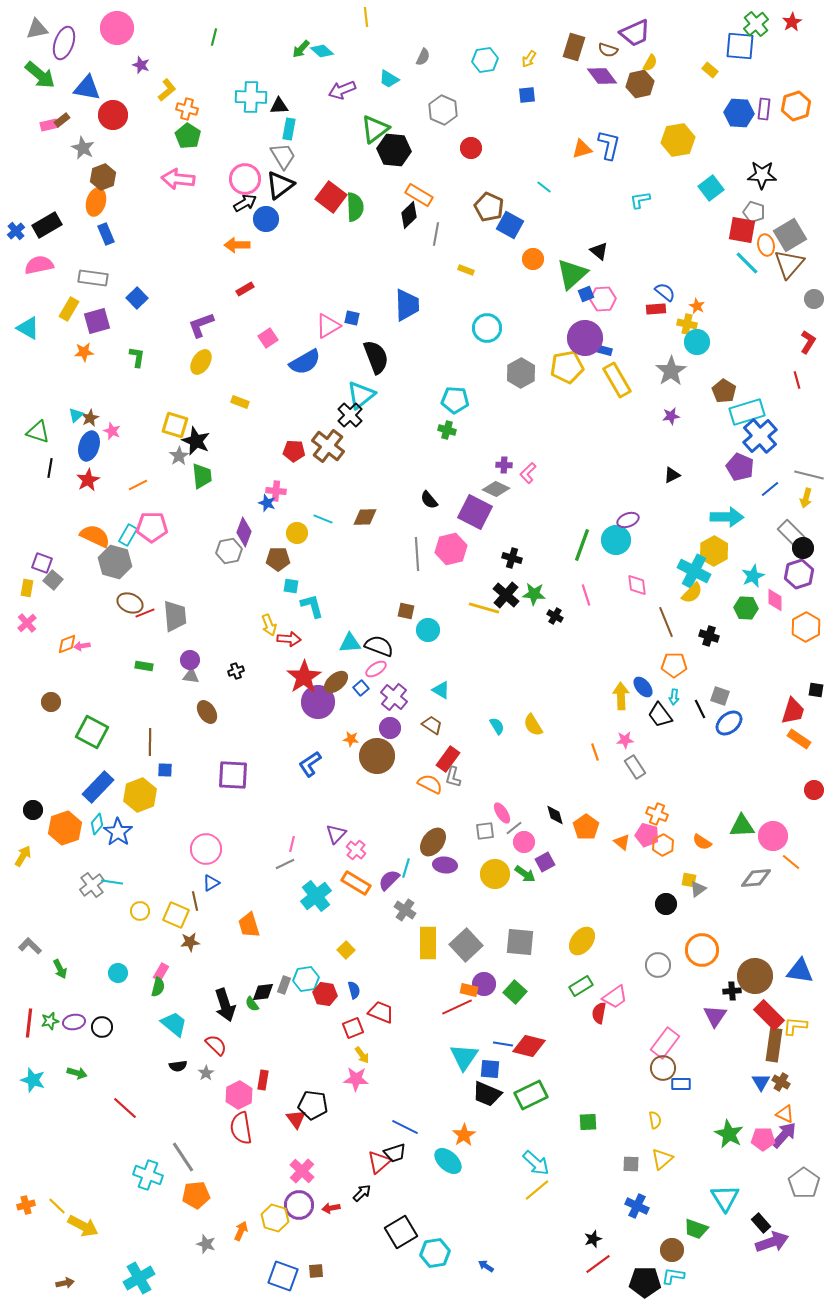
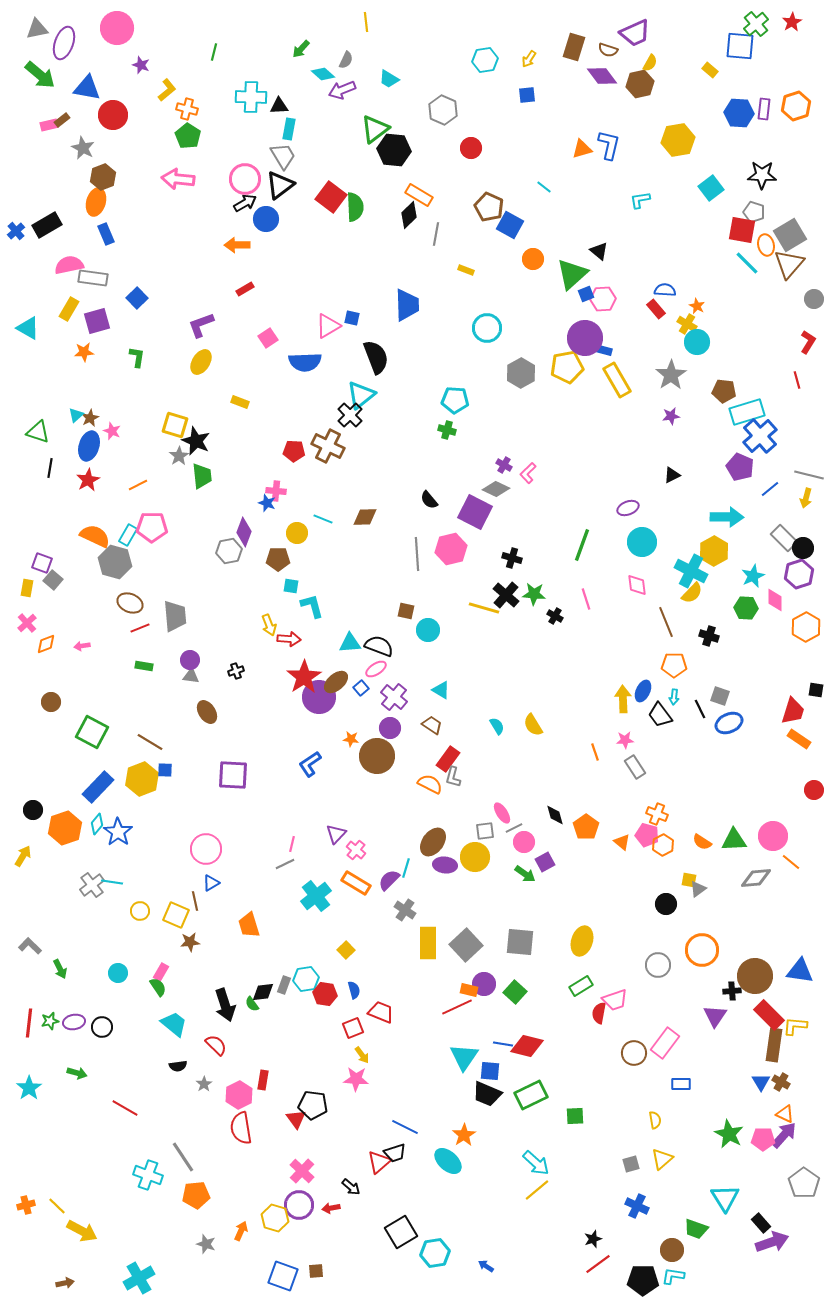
yellow line at (366, 17): moved 5 px down
green line at (214, 37): moved 15 px down
cyan diamond at (322, 51): moved 1 px right, 23 px down
gray semicircle at (423, 57): moved 77 px left, 3 px down
pink semicircle at (39, 265): moved 30 px right
blue semicircle at (665, 292): moved 2 px up; rotated 35 degrees counterclockwise
red rectangle at (656, 309): rotated 54 degrees clockwise
yellow cross at (687, 324): rotated 18 degrees clockwise
blue semicircle at (305, 362): rotated 28 degrees clockwise
gray star at (671, 371): moved 4 px down
brown pentagon at (724, 391): rotated 25 degrees counterclockwise
brown cross at (328, 446): rotated 12 degrees counterclockwise
purple cross at (504, 465): rotated 28 degrees clockwise
purple ellipse at (628, 520): moved 12 px up
gray rectangle at (791, 533): moved 7 px left, 5 px down
cyan circle at (616, 540): moved 26 px right, 2 px down
cyan cross at (694, 571): moved 3 px left
pink line at (586, 595): moved 4 px down
red line at (145, 613): moved 5 px left, 15 px down
orange diamond at (67, 644): moved 21 px left
blue ellipse at (643, 687): moved 4 px down; rotated 65 degrees clockwise
yellow arrow at (621, 696): moved 2 px right, 3 px down
purple circle at (318, 702): moved 1 px right, 5 px up
blue ellipse at (729, 723): rotated 16 degrees clockwise
brown line at (150, 742): rotated 60 degrees counterclockwise
yellow hexagon at (140, 795): moved 2 px right, 16 px up
green triangle at (742, 826): moved 8 px left, 14 px down
gray line at (514, 828): rotated 12 degrees clockwise
yellow circle at (495, 874): moved 20 px left, 17 px up
yellow ellipse at (582, 941): rotated 20 degrees counterclockwise
green semicircle at (158, 987): rotated 48 degrees counterclockwise
pink trapezoid at (615, 997): moved 3 px down; rotated 16 degrees clockwise
red diamond at (529, 1046): moved 2 px left
brown circle at (663, 1068): moved 29 px left, 15 px up
blue square at (490, 1069): moved 2 px down
gray star at (206, 1073): moved 2 px left, 11 px down
cyan star at (33, 1080): moved 4 px left, 8 px down; rotated 20 degrees clockwise
red line at (125, 1108): rotated 12 degrees counterclockwise
green square at (588, 1122): moved 13 px left, 6 px up
gray square at (631, 1164): rotated 18 degrees counterclockwise
black arrow at (362, 1193): moved 11 px left, 6 px up; rotated 84 degrees clockwise
yellow arrow at (83, 1226): moved 1 px left, 5 px down
black pentagon at (645, 1282): moved 2 px left, 2 px up
